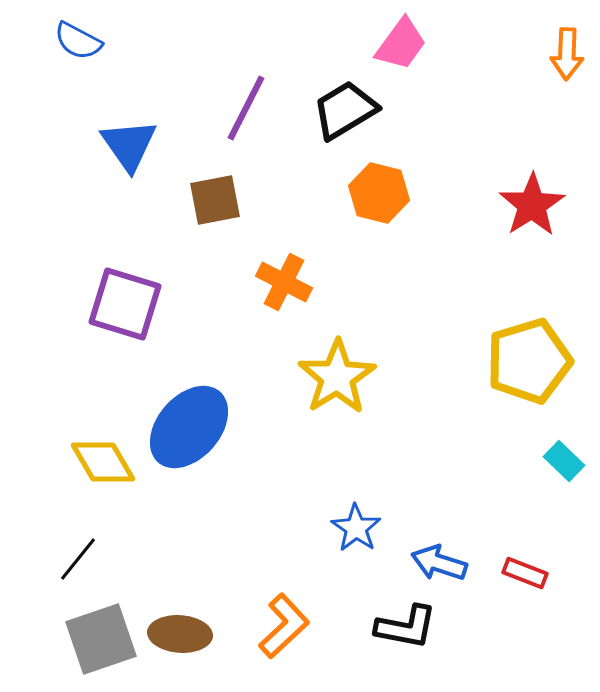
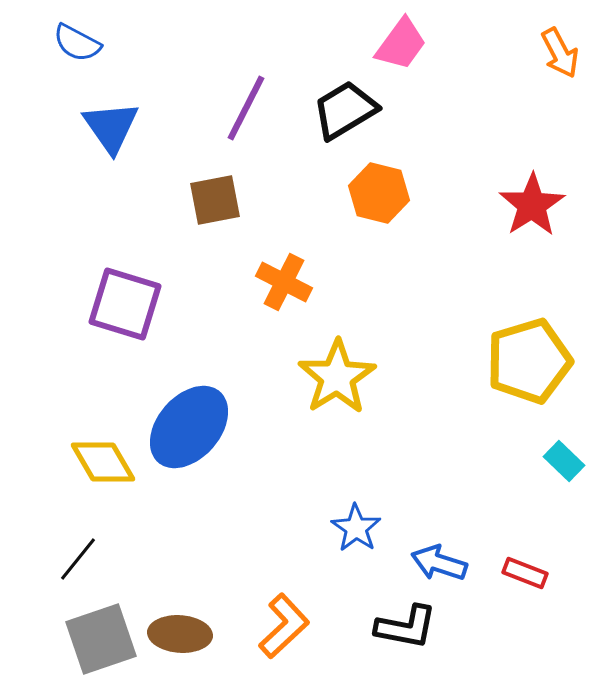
blue semicircle: moved 1 px left, 2 px down
orange arrow: moved 7 px left, 1 px up; rotated 30 degrees counterclockwise
blue triangle: moved 18 px left, 18 px up
